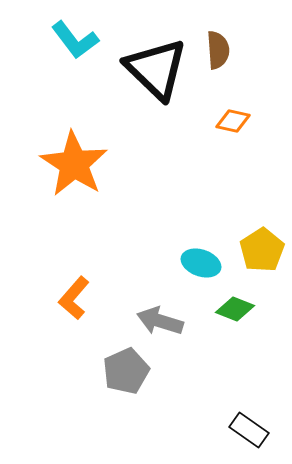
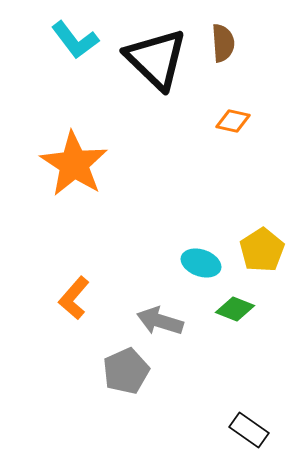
brown semicircle: moved 5 px right, 7 px up
black triangle: moved 10 px up
